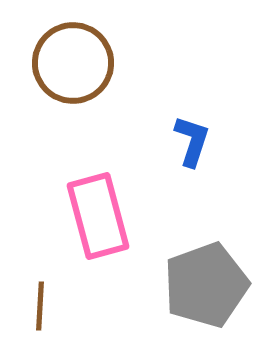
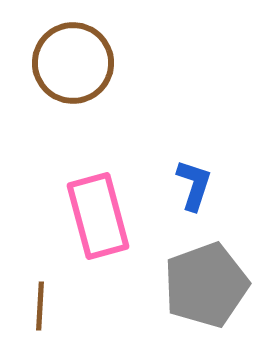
blue L-shape: moved 2 px right, 44 px down
